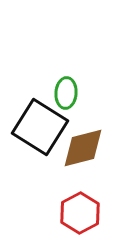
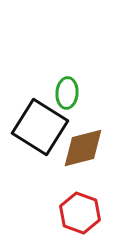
green ellipse: moved 1 px right
red hexagon: rotated 12 degrees counterclockwise
